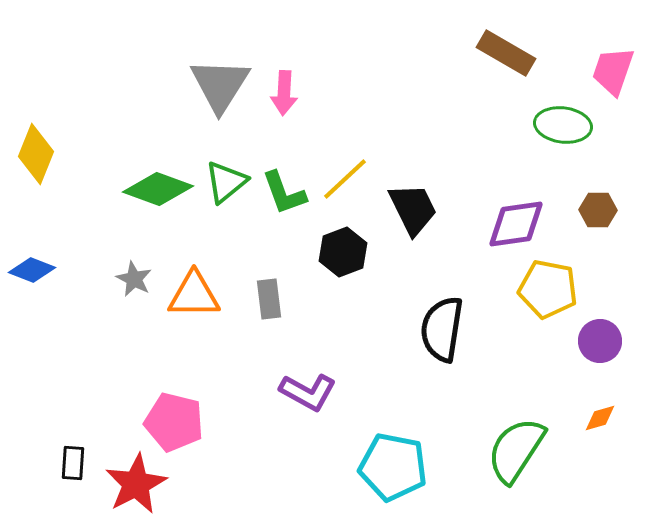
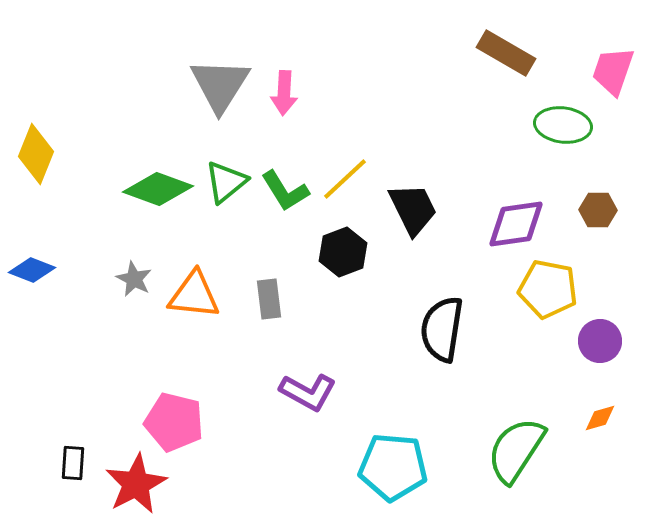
green L-shape: moved 1 px right, 2 px up; rotated 12 degrees counterclockwise
orange triangle: rotated 6 degrees clockwise
cyan pentagon: rotated 6 degrees counterclockwise
